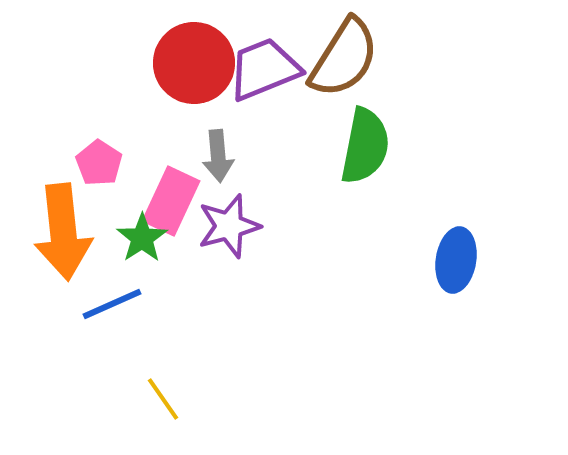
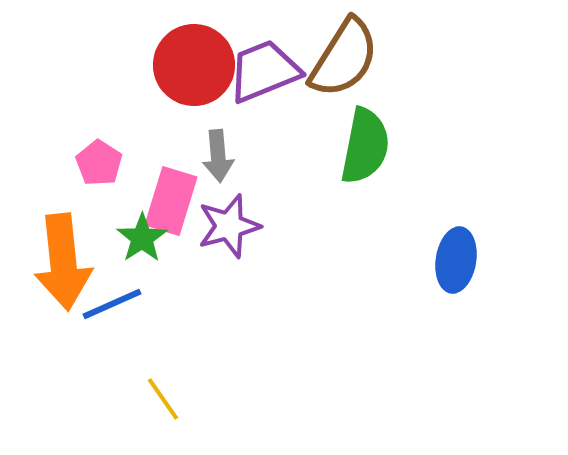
red circle: moved 2 px down
purple trapezoid: moved 2 px down
pink rectangle: rotated 8 degrees counterclockwise
orange arrow: moved 30 px down
